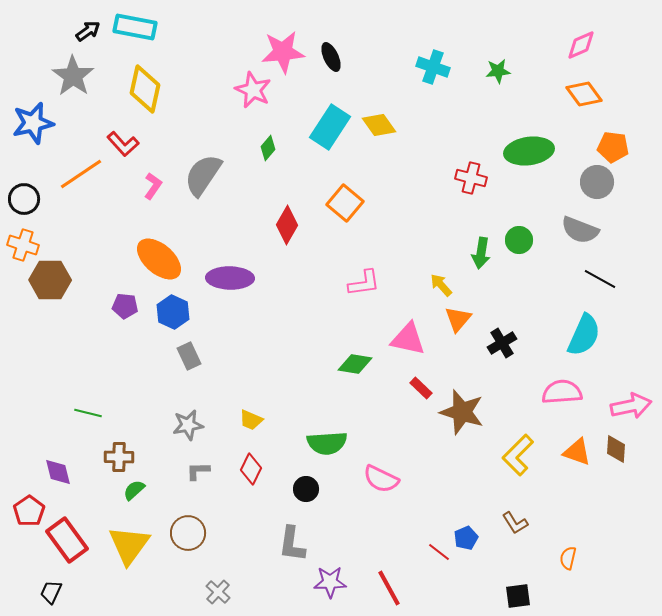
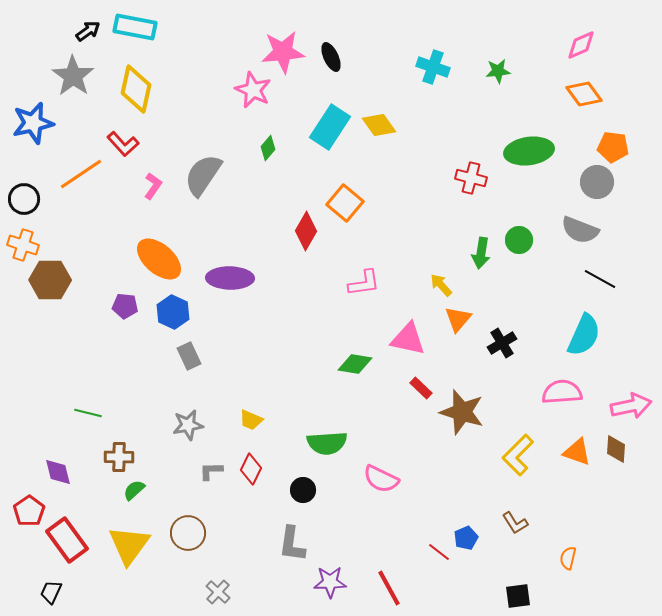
yellow diamond at (145, 89): moved 9 px left
red diamond at (287, 225): moved 19 px right, 6 px down
gray L-shape at (198, 471): moved 13 px right
black circle at (306, 489): moved 3 px left, 1 px down
